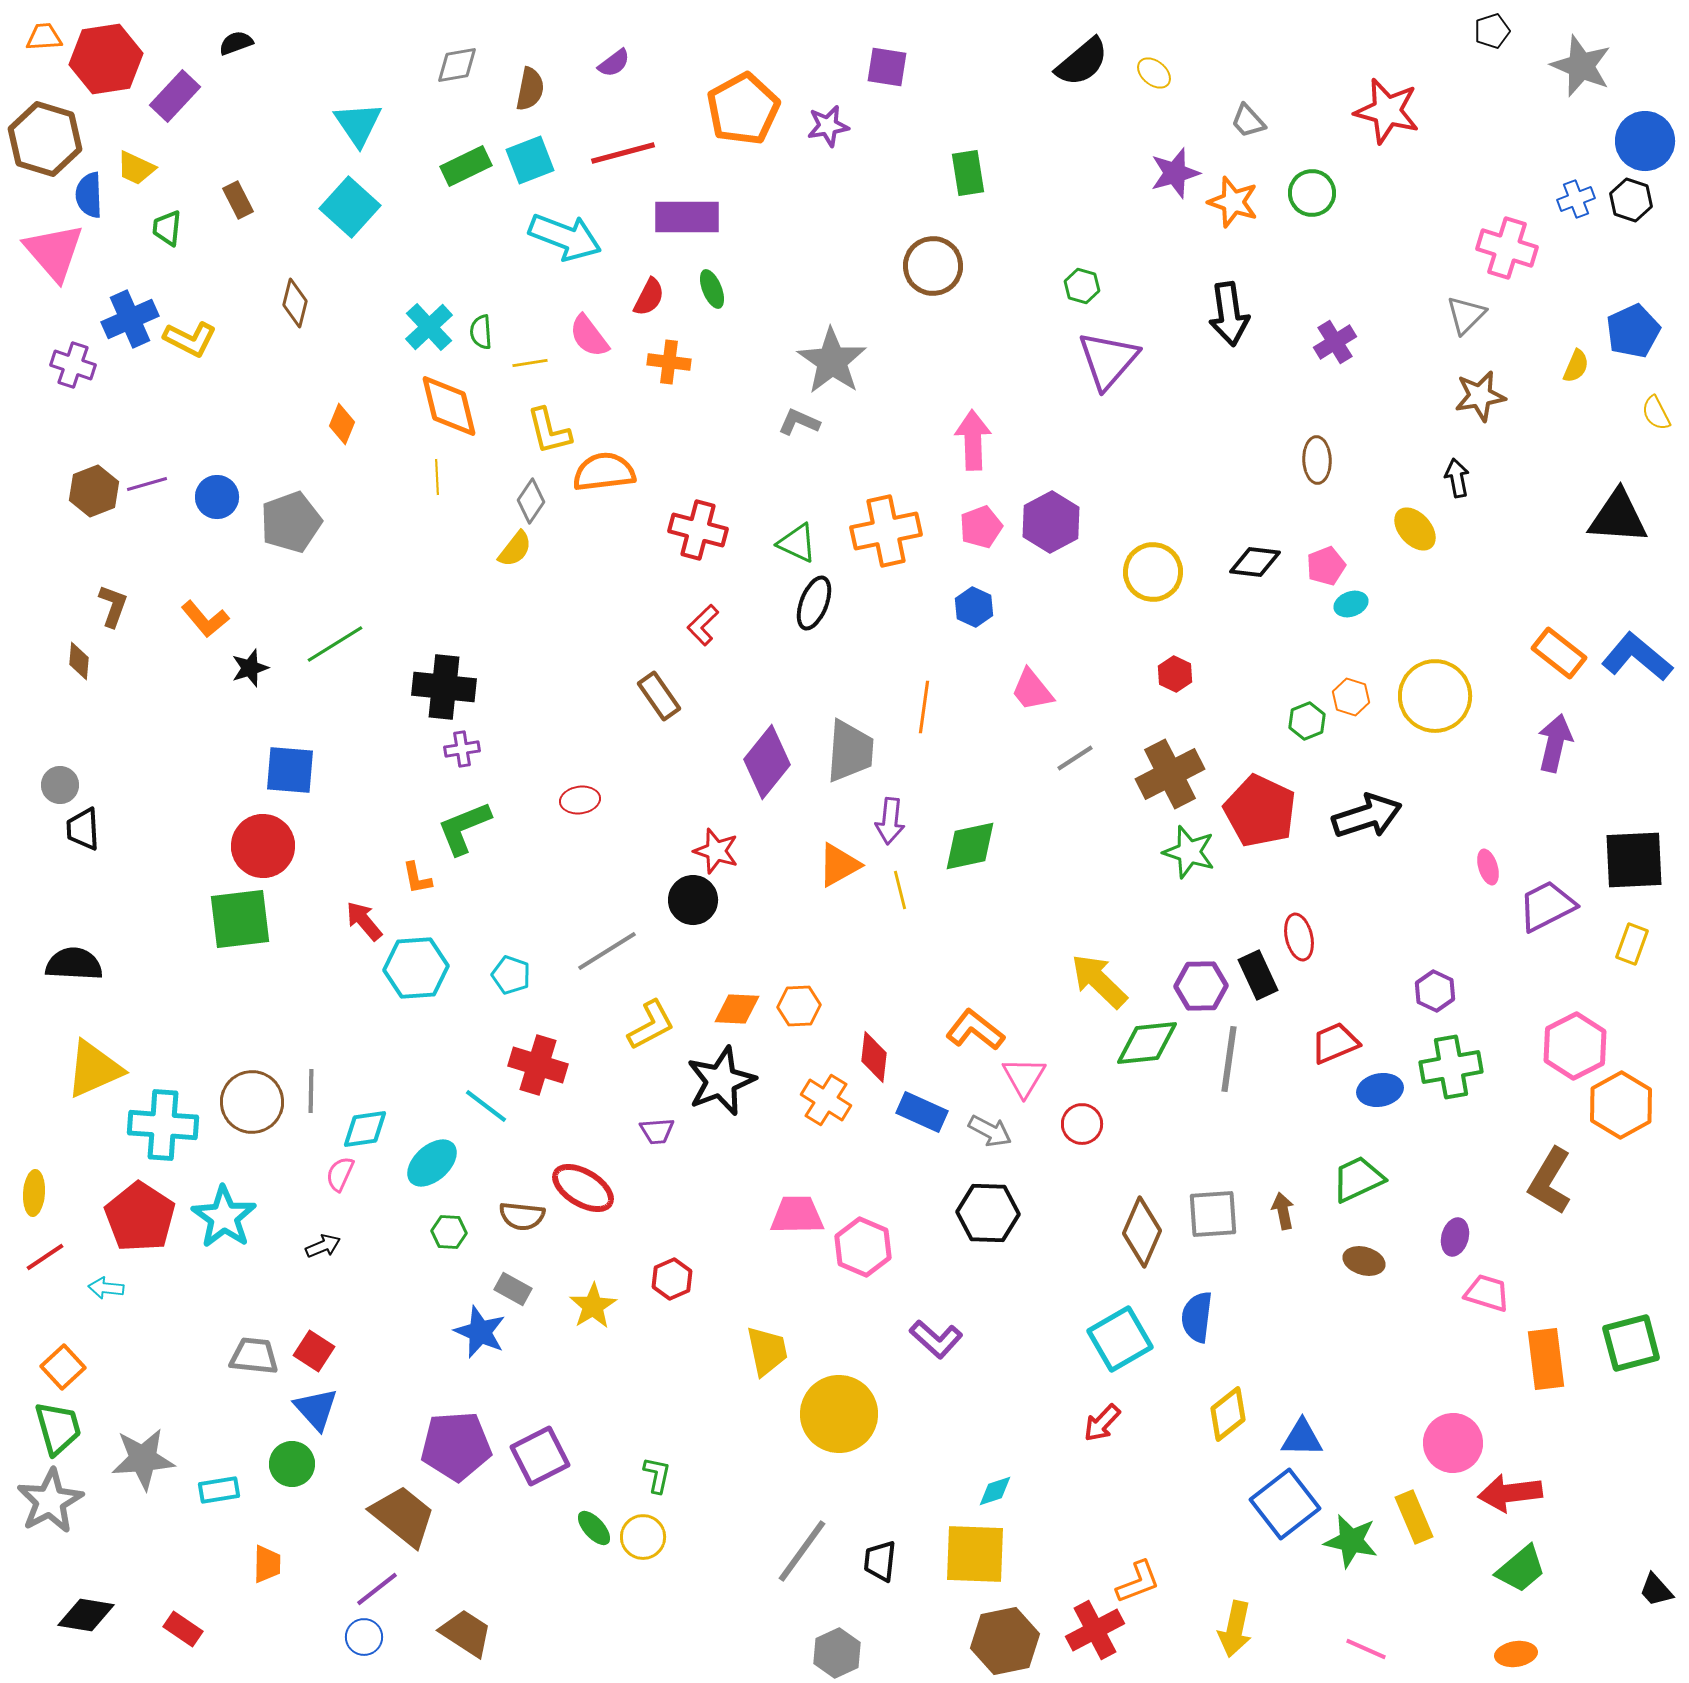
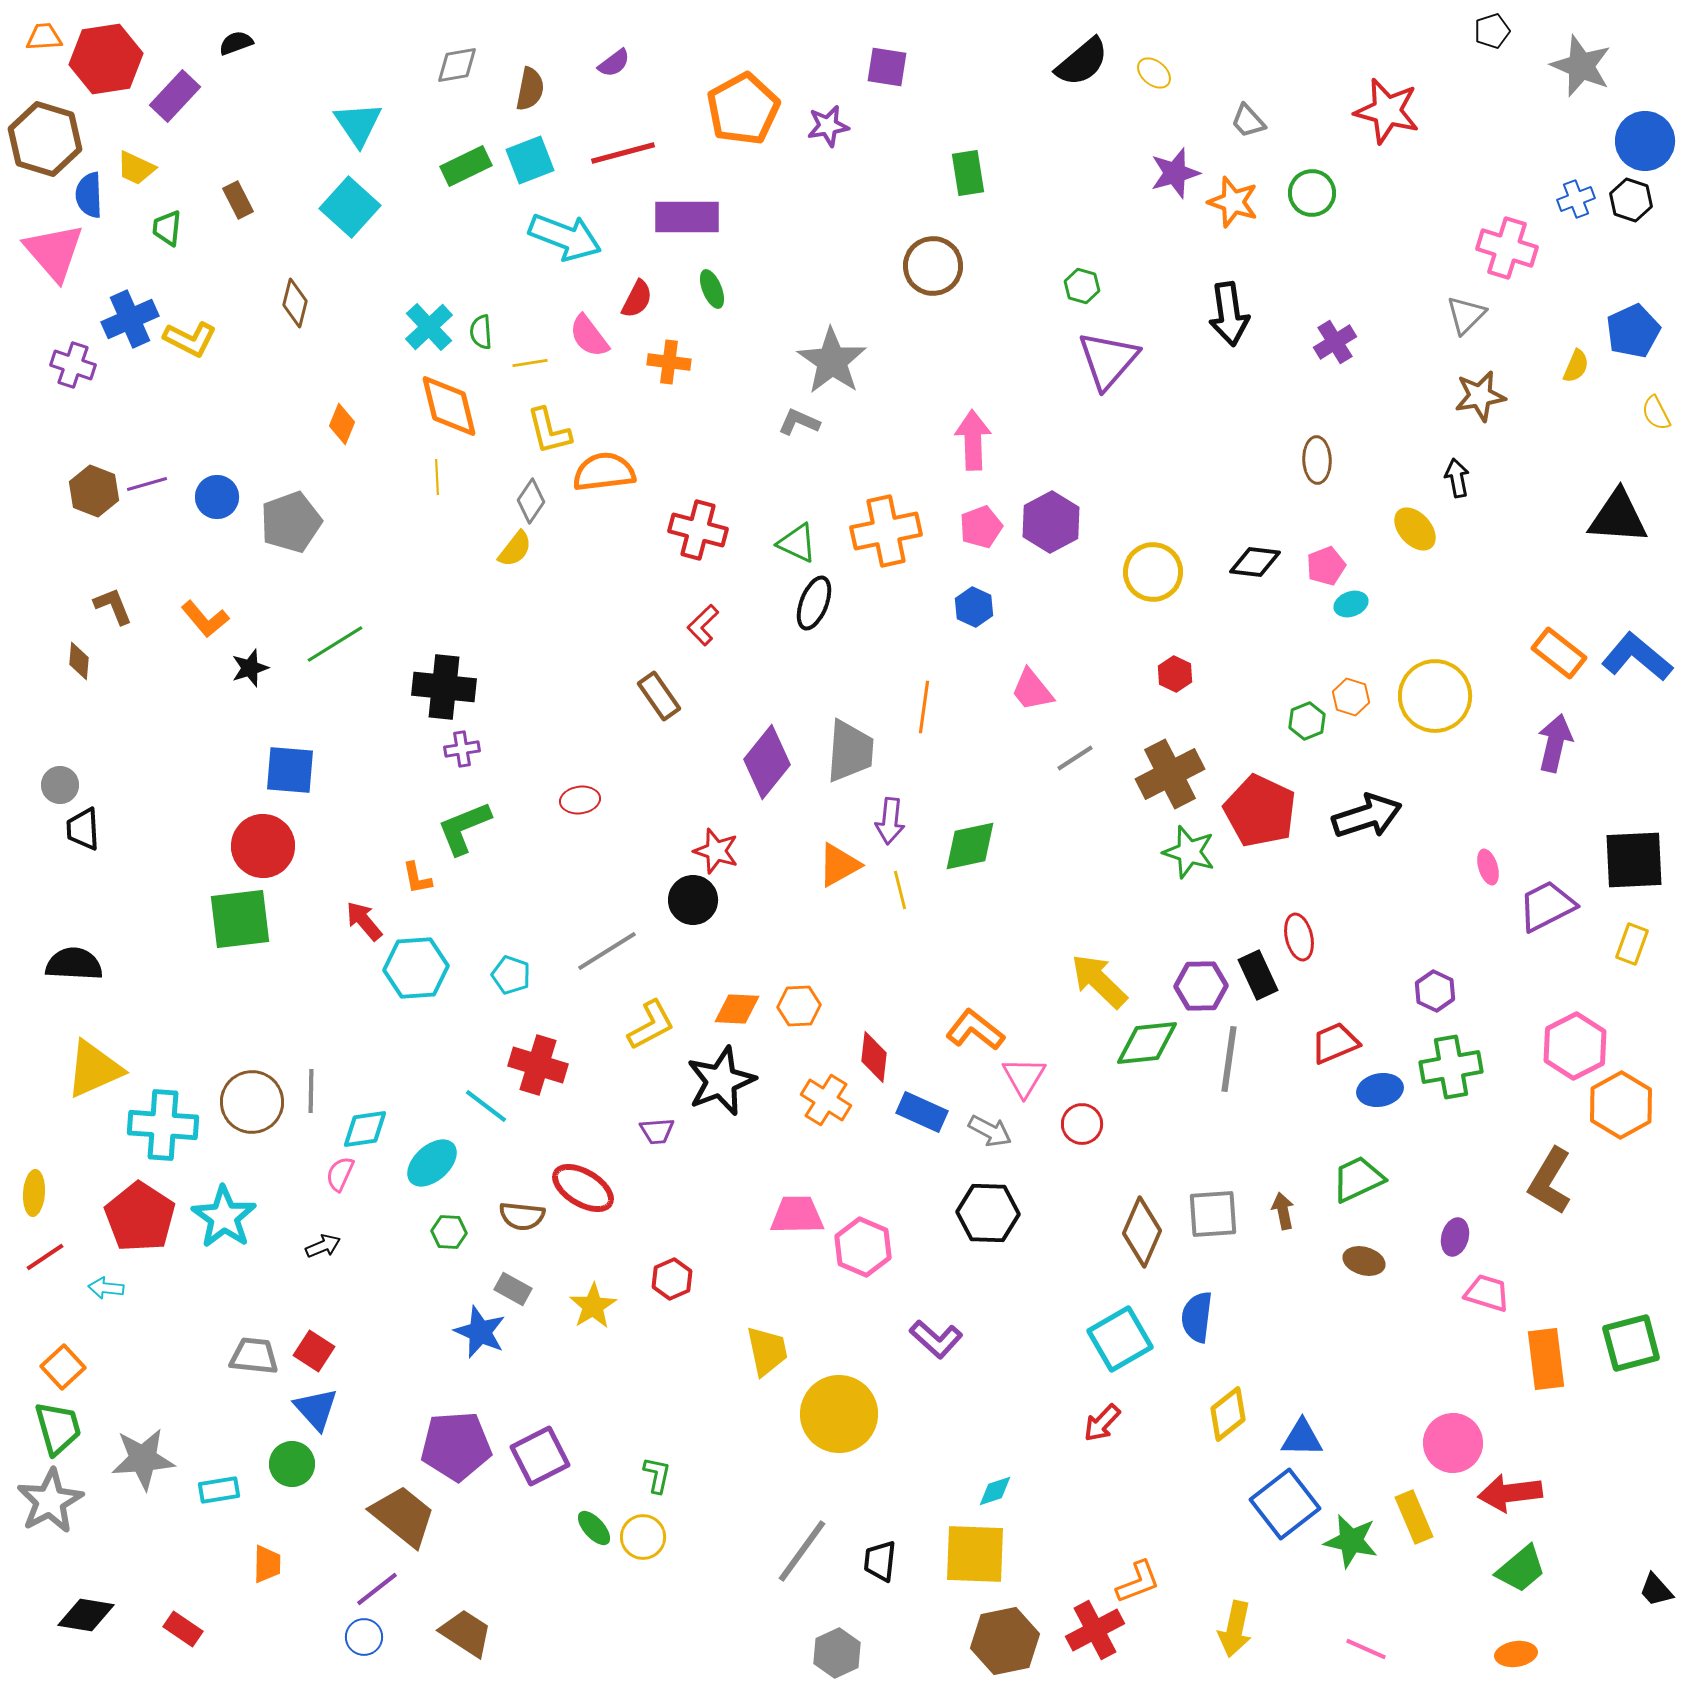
red semicircle at (649, 297): moved 12 px left, 2 px down
brown hexagon at (94, 491): rotated 18 degrees counterclockwise
brown L-shape at (113, 606): rotated 42 degrees counterclockwise
